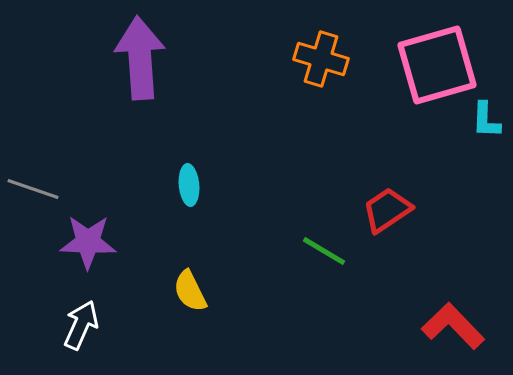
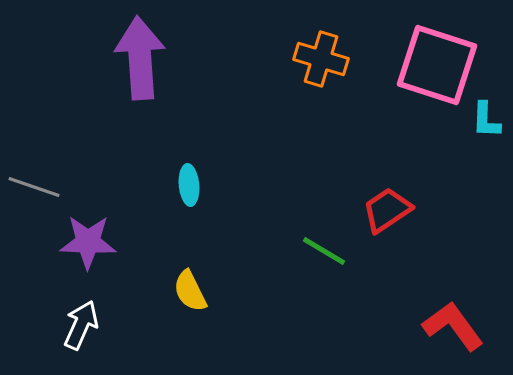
pink square: rotated 34 degrees clockwise
gray line: moved 1 px right, 2 px up
red L-shape: rotated 8 degrees clockwise
